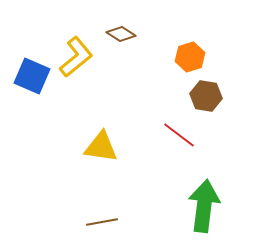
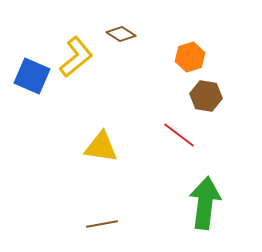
green arrow: moved 1 px right, 3 px up
brown line: moved 2 px down
